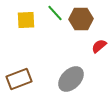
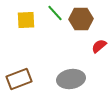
gray ellipse: rotated 36 degrees clockwise
